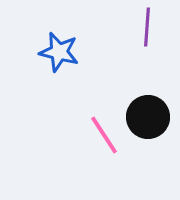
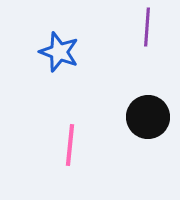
blue star: rotated 6 degrees clockwise
pink line: moved 34 px left, 10 px down; rotated 39 degrees clockwise
